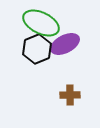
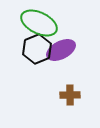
green ellipse: moved 2 px left
purple ellipse: moved 4 px left, 6 px down
